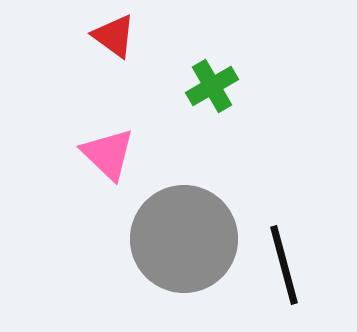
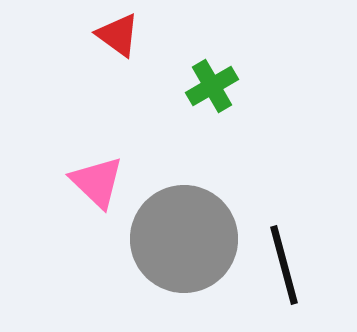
red triangle: moved 4 px right, 1 px up
pink triangle: moved 11 px left, 28 px down
